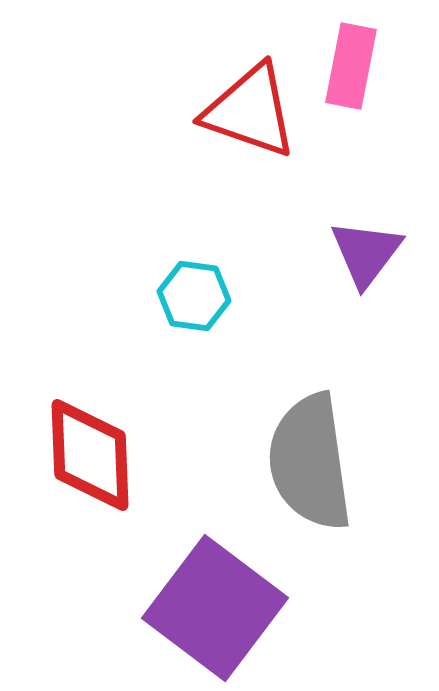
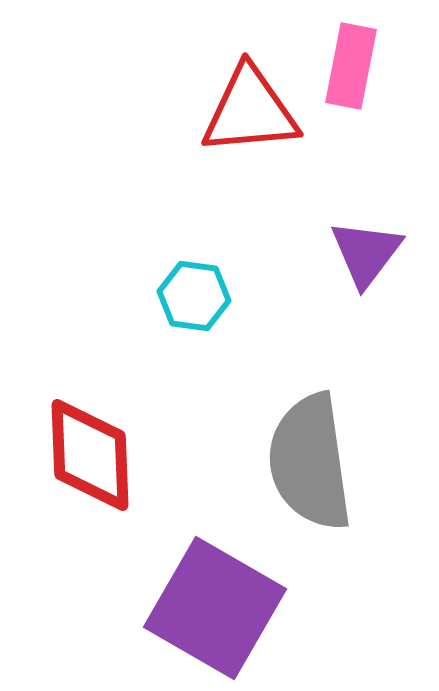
red triangle: rotated 24 degrees counterclockwise
purple square: rotated 7 degrees counterclockwise
